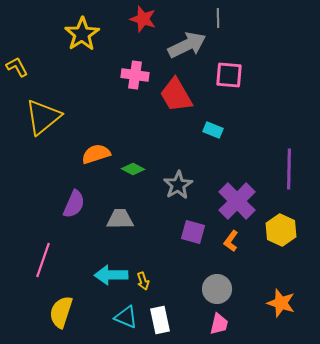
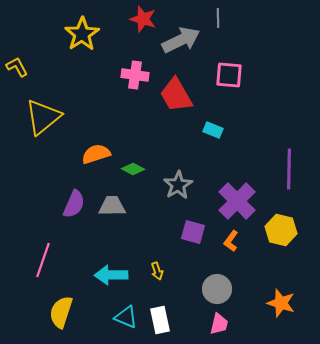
gray arrow: moved 6 px left, 5 px up
gray trapezoid: moved 8 px left, 13 px up
yellow hexagon: rotated 12 degrees counterclockwise
yellow arrow: moved 14 px right, 10 px up
